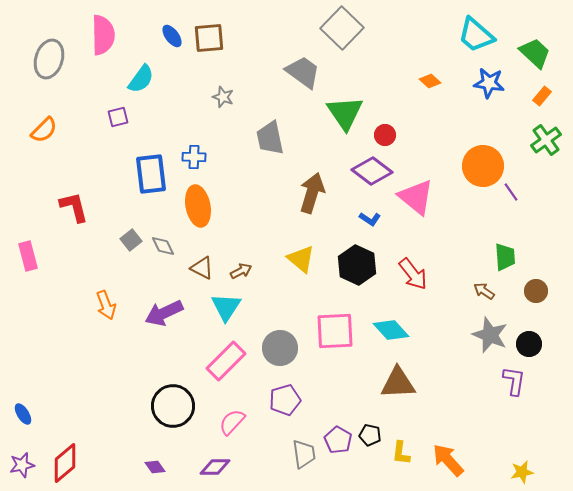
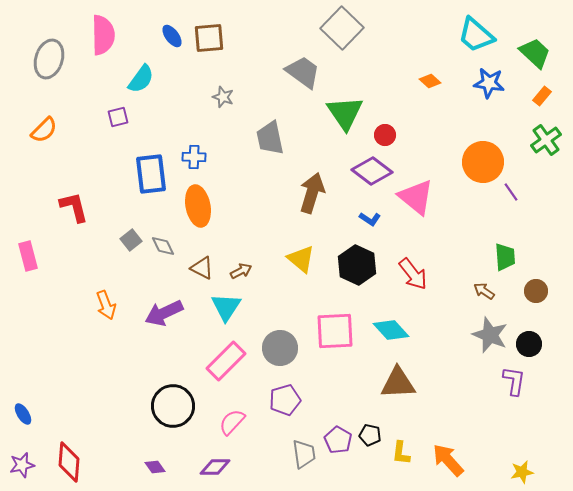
orange circle at (483, 166): moved 4 px up
red diamond at (65, 463): moved 4 px right, 1 px up; rotated 45 degrees counterclockwise
